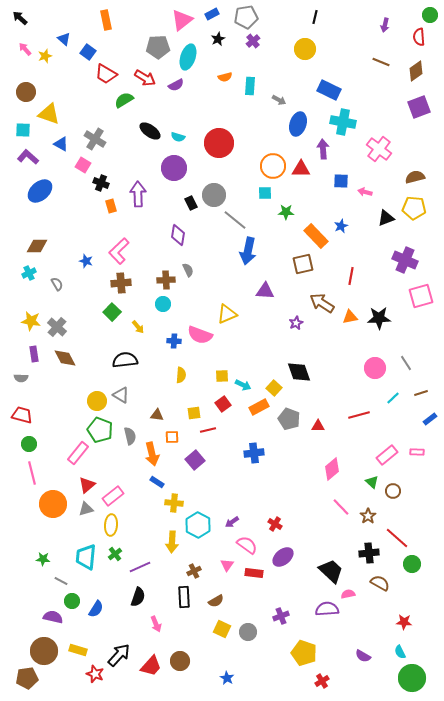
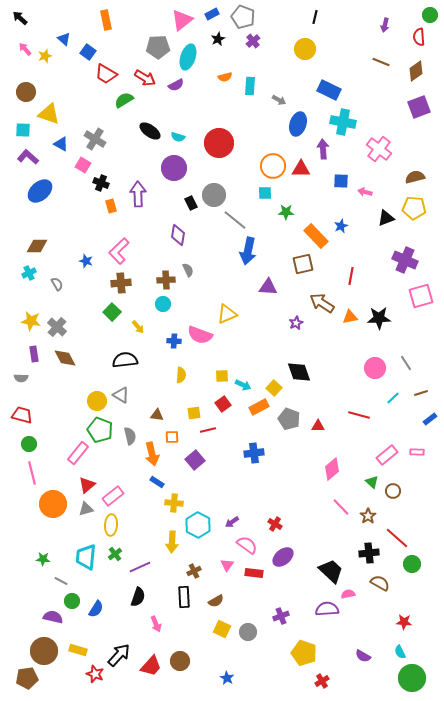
gray pentagon at (246, 17): moved 3 px left; rotated 30 degrees clockwise
purple triangle at (265, 291): moved 3 px right, 4 px up
red line at (359, 415): rotated 30 degrees clockwise
